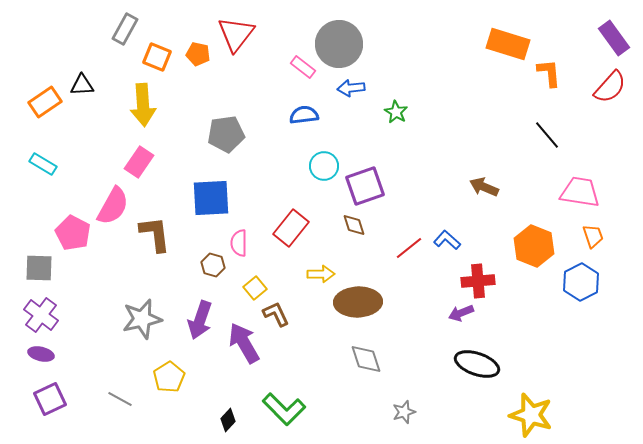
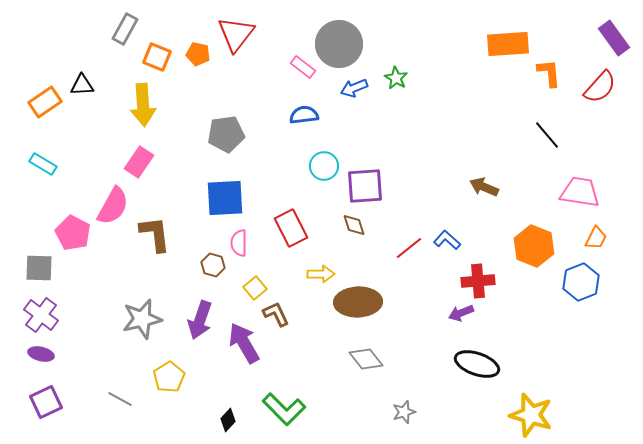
orange rectangle at (508, 44): rotated 21 degrees counterclockwise
red semicircle at (610, 87): moved 10 px left
blue arrow at (351, 88): moved 3 px right; rotated 16 degrees counterclockwise
green star at (396, 112): moved 34 px up
purple square at (365, 186): rotated 15 degrees clockwise
blue square at (211, 198): moved 14 px right
red rectangle at (291, 228): rotated 66 degrees counterclockwise
orange trapezoid at (593, 236): moved 3 px right, 2 px down; rotated 45 degrees clockwise
blue hexagon at (581, 282): rotated 6 degrees clockwise
gray diamond at (366, 359): rotated 20 degrees counterclockwise
purple square at (50, 399): moved 4 px left, 3 px down
